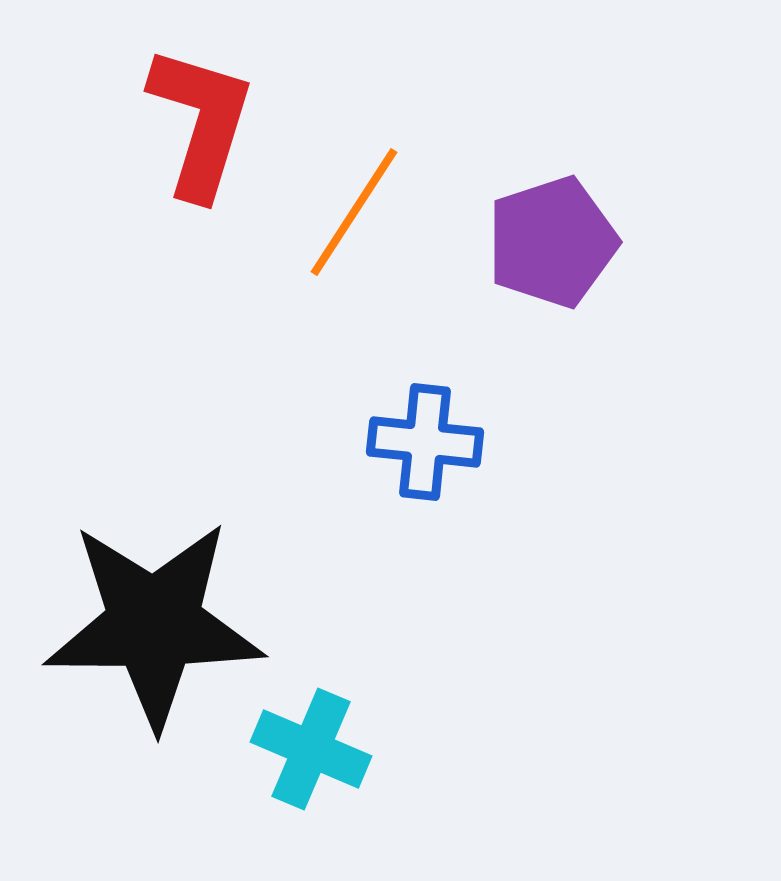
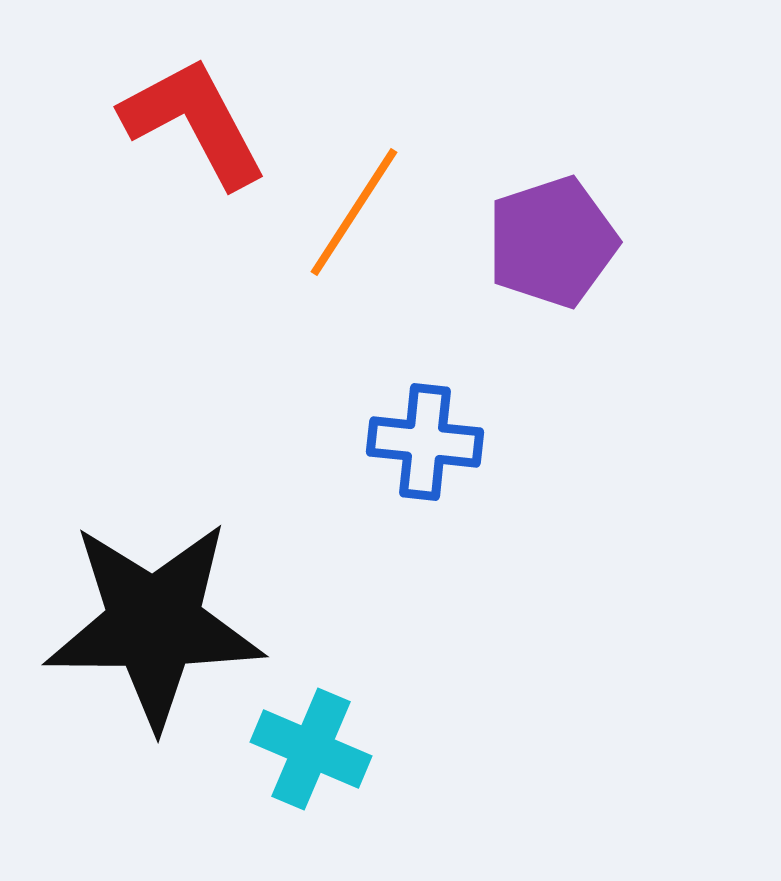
red L-shape: moved 7 px left; rotated 45 degrees counterclockwise
